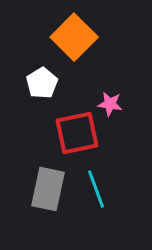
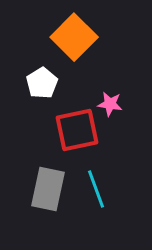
red square: moved 3 px up
